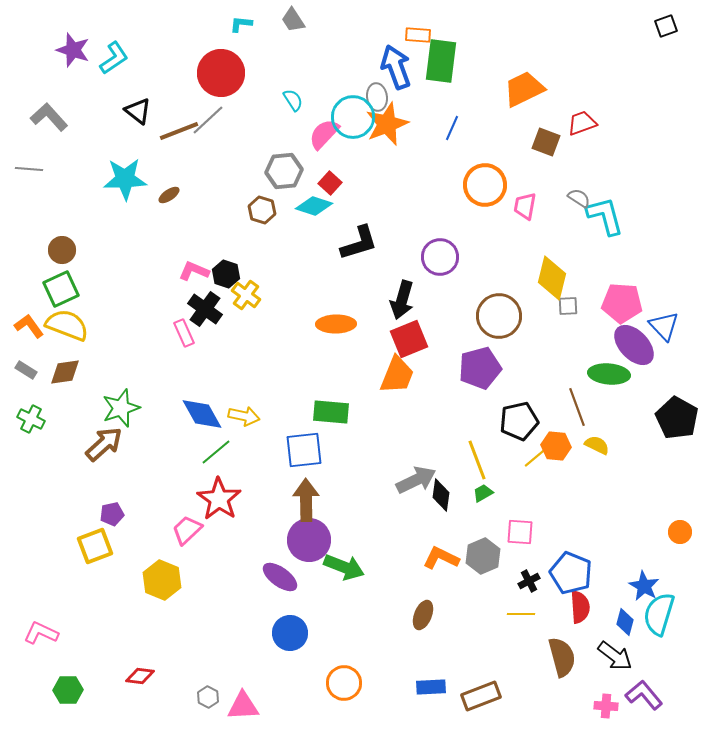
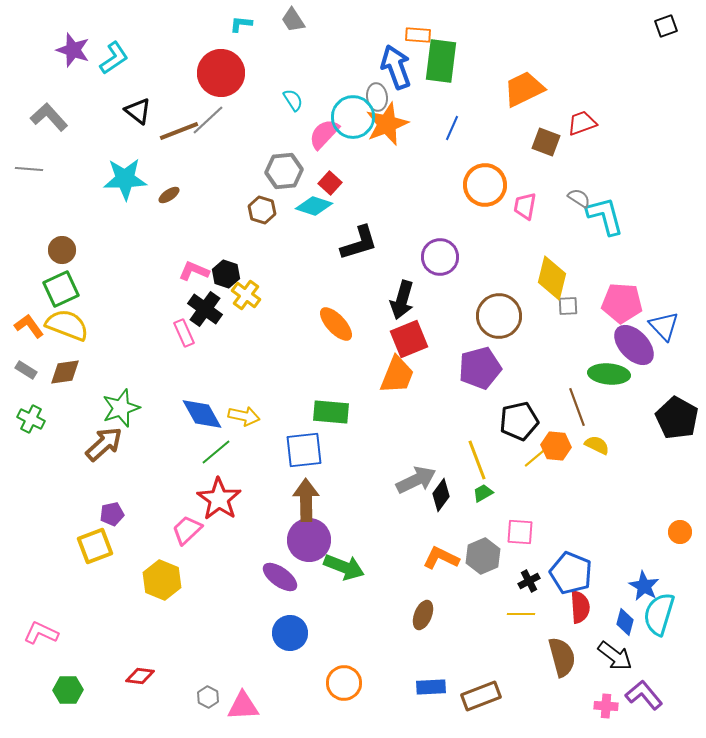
orange ellipse at (336, 324): rotated 48 degrees clockwise
black diamond at (441, 495): rotated 28 degrees clockwise
